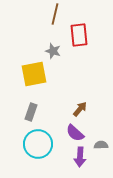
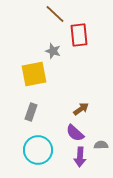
brown line: rotated 60 degrees counterclockwise
brown arrow: moved 1 px right; rotated 14 degrees clockwise
cyan circle: moved 6 px down
